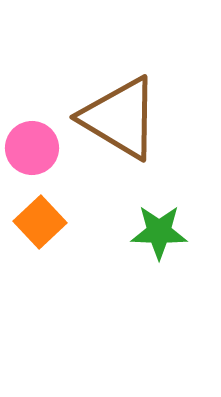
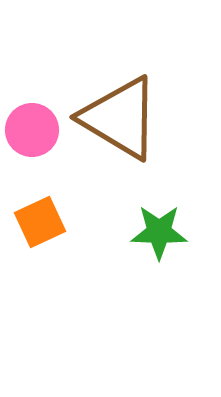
pink circle: moved 18 px up
orange square: rotated 18 degrees clockwise
